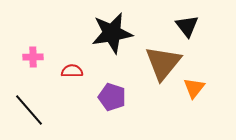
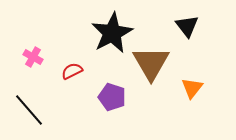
black star: rotated 18 degrees counterclockwise
pink cross: rotated 30 degrees clockwise
brown triangle: moved 12 px left; rotated 9 degrees counterclockwise
red semicircle: rotated 25 degrees counterclockwise
orange triangle: moved 2 px left
